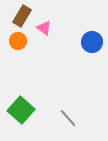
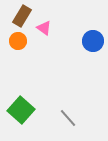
blue circle: moved 1 px right, 1 px up
